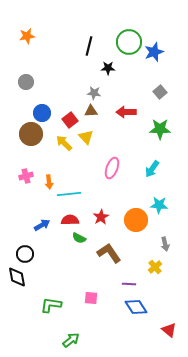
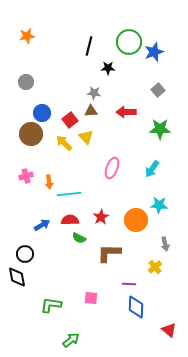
gray square: moved 2 px left, 2 px up
brown L-shape: rotated 55 degrees counterclockwise
blue diamond: rotated 35 degrees clockwise
